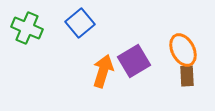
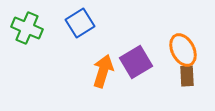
blue square: rotated 8 degrees clockwise
purple square: moved 2 px right, 1 px down
